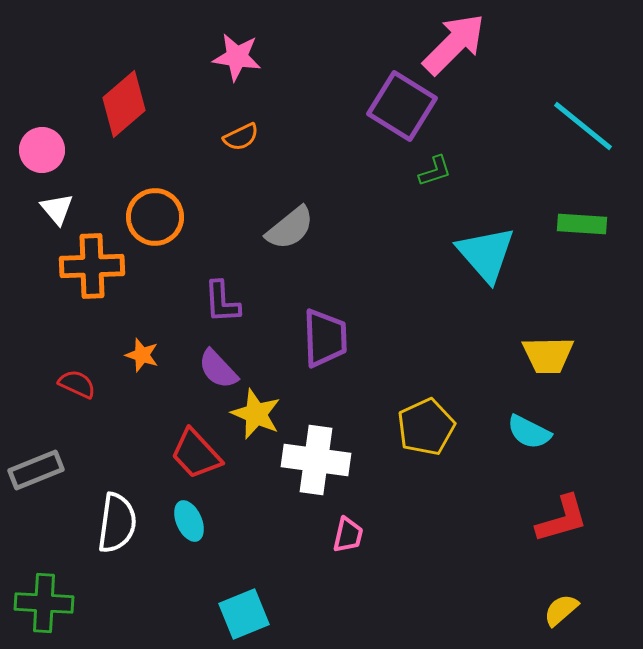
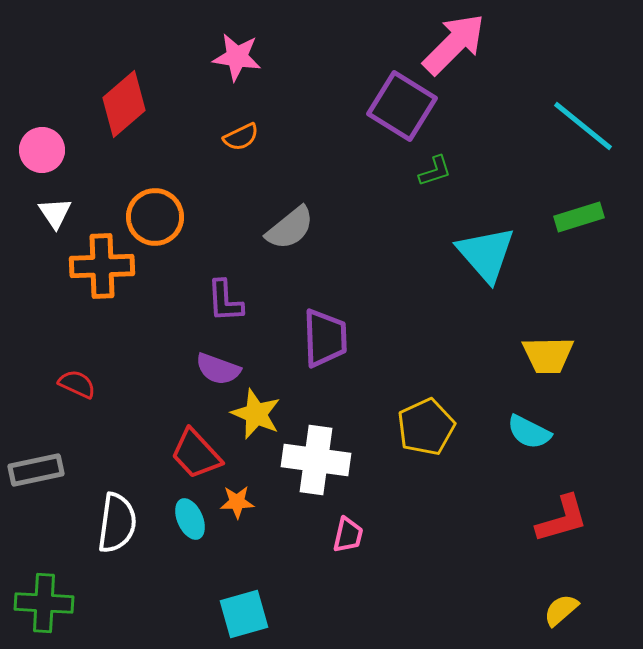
white triangle: moved 2 px left, 4 px down; rotated 6 degrees clockwise
green rectangle: moved 3 px left, 7 px up; rotated 21 degrees counterclockwise
orange cross: moved 10 px right
purple L-shape: moved 3 px right, 1 px up
orange star: moved 95 px right, 147 px down; rotated 20 degrees counterclockwise
purple semicircle: rotated 27 degrees counterclockwise
gray rectangle: rotated 10 degrees clockwise
cyan ellipse: moved 1 px right, 2 px up
cyan square: rotated 6 degrees clockwise
